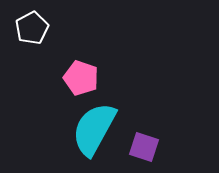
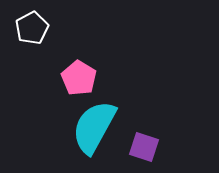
pink pentagon: moved 2 px left; rotated 12 degrees clockwise
cyan semicircle: moved 2 px up
